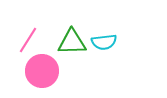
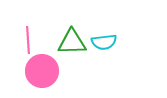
pink line: rotated 36 degrees counterclockwise
